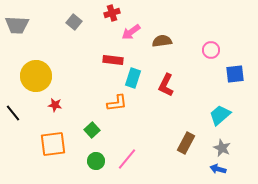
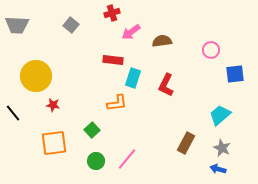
gray square: moved 3 px left, 3 px down
red star: moved 2 px left
orange square: moved 1 px right, 1 px up
